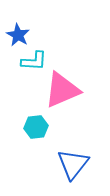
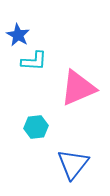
pink triangle: moved 16 px right, 2 px up
